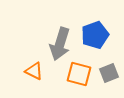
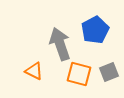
blue pentagon: moved 5 px up; rotated 8 degrees counterclockwise
gray arrow: rotated 144 degrees clockwise
gray square: moved 1 px up
